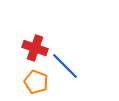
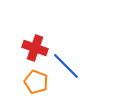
blue line: moved 1 px right
